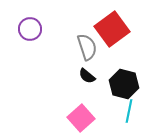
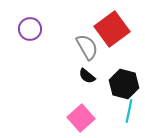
gray semicircle: rotated 12 degrees counterclockwise
